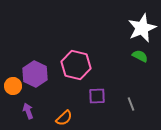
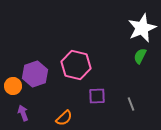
green semicircle: rotated 91 degrees counterclockwise
purple hexagon: rotated 15 degrees clockwise
purple arrow: moved 5 px left, 2 px down
